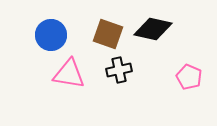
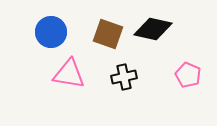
blue circle: moved 3 px up
black cross: moved 5 px right, 7 px down
pink pentagon: moved 1 px left, 2 px up
